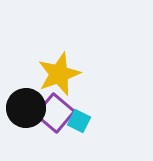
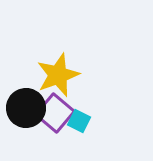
yellow star: moved 1 px left, 1 px down
